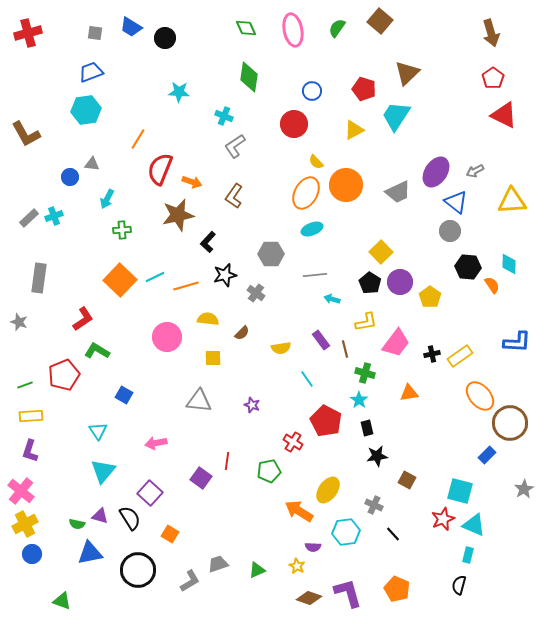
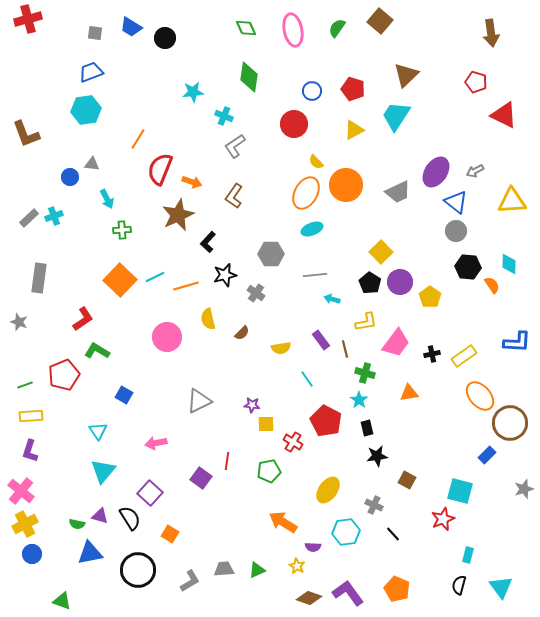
red cross at (28, 33): moved 14 px up
brown arrow at (491, 33): rotated 8 degrees clockwise
brown triangle at (407, 73): moved 1 px left, 2 px down
red pentagon at (493, 78): moved 17 px left, 4 px down; rotated 20 degrees counterclockwise
red pentagon at (364, 89): moved 11 px left
cyan star at (179, 92): moved 14 px right; rotated 10 degrees counterclockwise
brown L-shape at (26, 134): rotated 8 degrees clockwise
cyan arrow at (107, 199): rotated 54 degrees counterclockwise
brown star at (178, 215): rotated 12 degrees counterclockwise
gray circle at (450, 231): moved 6 px right
yellow semicircle at (208, 319): rotated 110 degrees counterclockwise
yellow rectangle at (460, 356): moved 4 px right
yellow square at (213, 358): moved 53 px right, 66 px down
gray triangle at (199, 401): rotated 32 degrees counterclockwise
purple star at (252, 405): rotated 14 degrees counterclockwise
gray star at (524, 489): rotated 12 degrees clockwise
orange arrow at (299, 511): moved 16 px left, 11 px down
cyan triangle at (474, 525): moved 27 px right, 62 px down; rotated 30 degrees clockwise
gray trapezoid at (218, 564): moved 6 px right, 5 px down; rotated 15 degrees clockwise
purple L-shape at (348, 593): rotated 20 degrees counterclockwise
